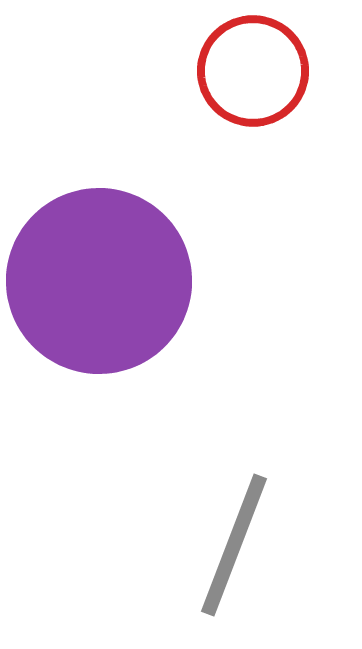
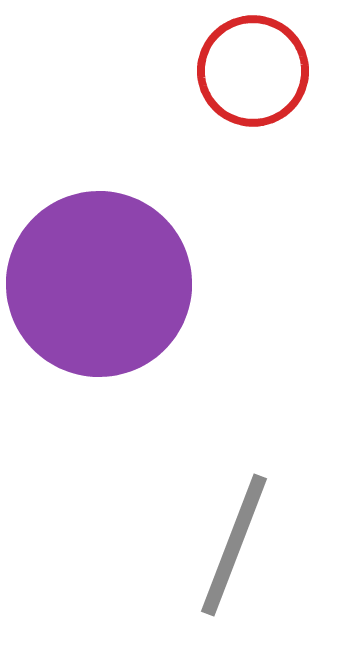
purple circle: moved 3 px down
